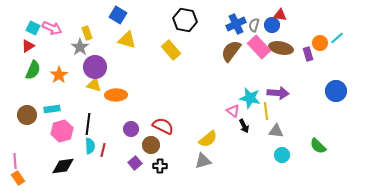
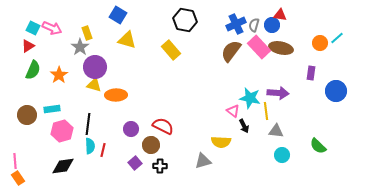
purple rectangle at (308, 54): moved 3 px right, 19 px down; rotated 24 degrees clockwise
yellow semicircle at (208, 139): moved 13 px right, 3 px down; rotated 42 degrees clockwise
